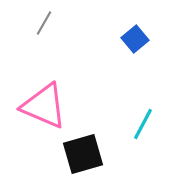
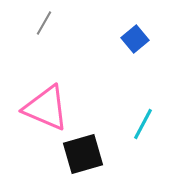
pink triangle: moved 2 px right, 2 px down
